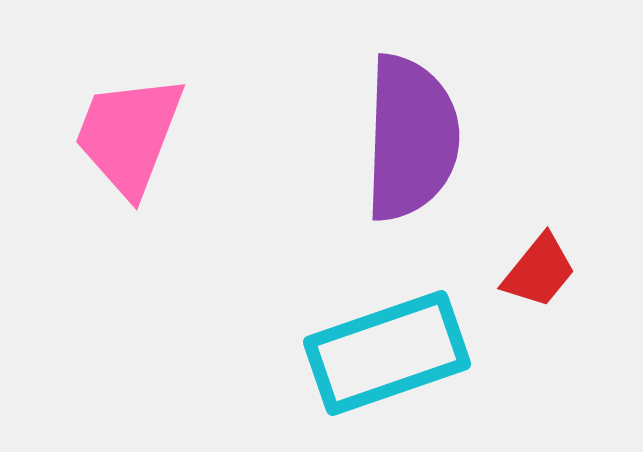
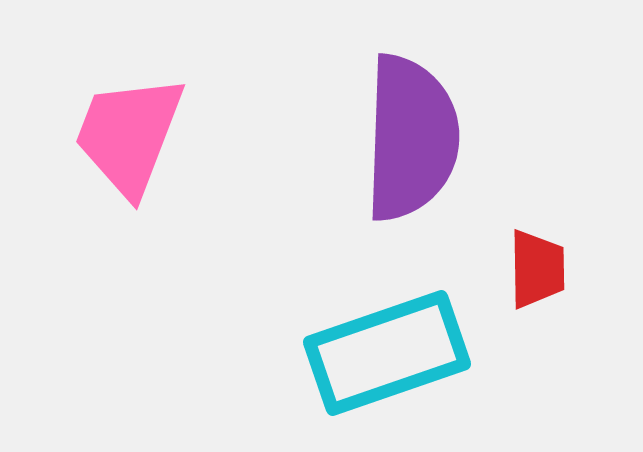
red trapezoid: moved 2 px left, 2 px up; rotated 40 degrees counterclockwise
